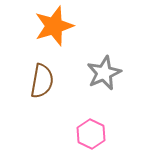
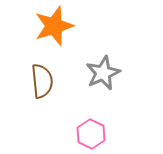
gray star: moved 1 px left
brown semicircle: rotated 16 degrees counterclockwise
